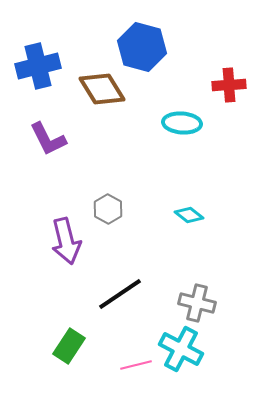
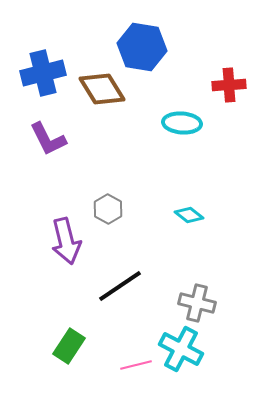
blue hexagon: rotated 6 degrees counterclockwise
blue cross: moved 5 px right, 7 px down
black line: moved 8 px up
